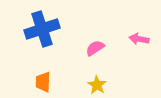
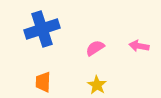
pink arrow: moved 7 px down
